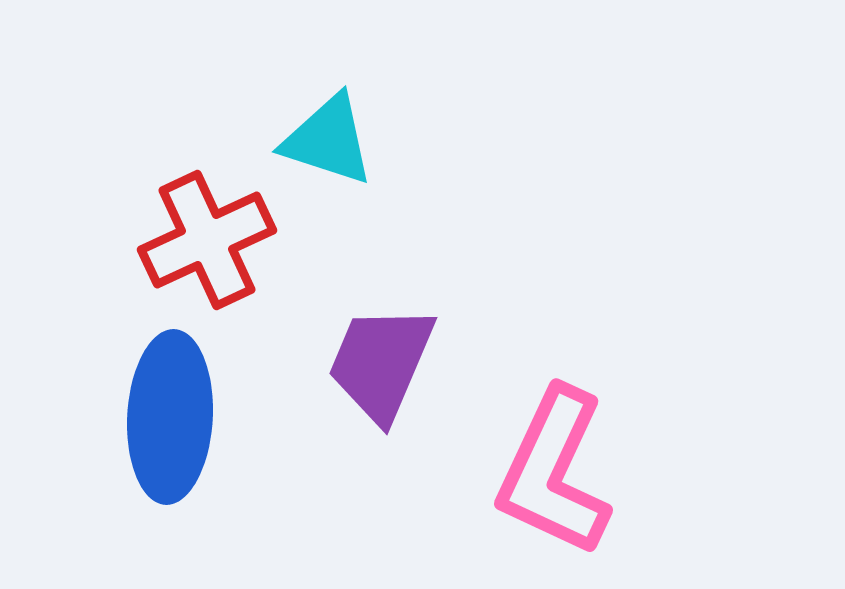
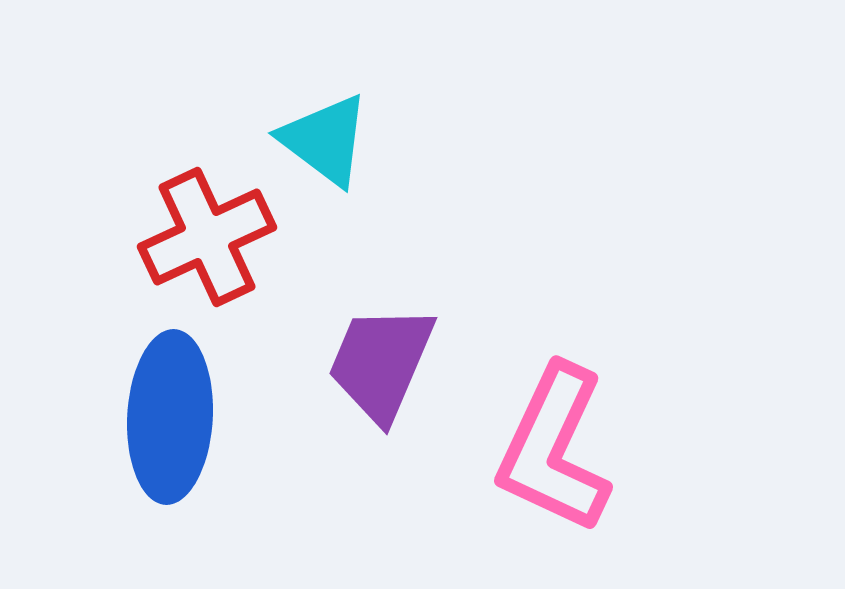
cyan triangle: moved 3 px left; rotated 19 degrees clockwise
red cross: moved 3 px up
pink L-shape: moved 23 px up
